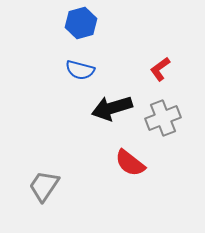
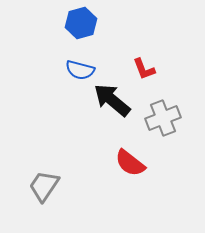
red L-shape: moved 16 px left; rotated 75 degrees counterclockwise
black arrow: moved 8 px up; rotated 57 degrees clockwise
